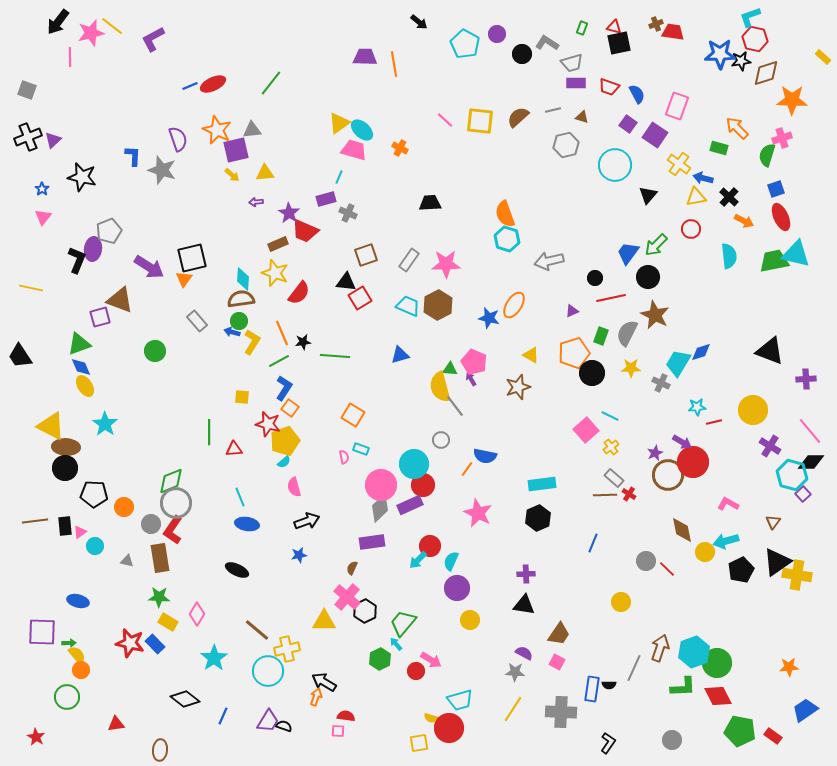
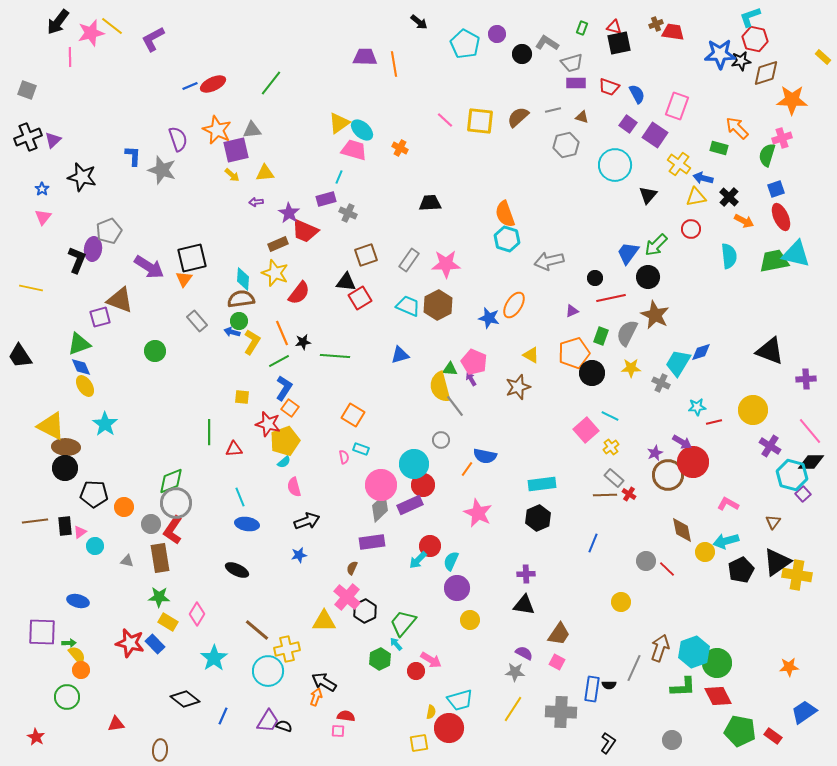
blue trapezoid at (805, 710): moved 1 px left, 2 px down
yellow semicircle at (431, 718): moved 6 px up; rotated 96 degrees counterclockwise
